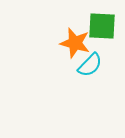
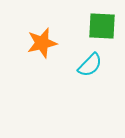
orange star: moved 33 px left; rotated 28 degrees counterclockwise
